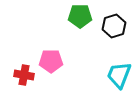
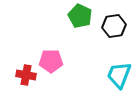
green pentagon: rotated 25 degrees clockwise
black hexagon: rotated 10 degrees clockwise
red cross: moved 2 px right
